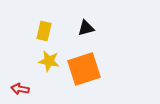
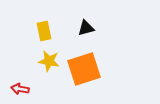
yellow rectangle: rotated 24 degrees counterclockwise
